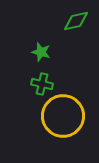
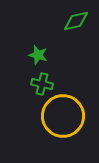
green star: moved 3 px left, 3 px down
